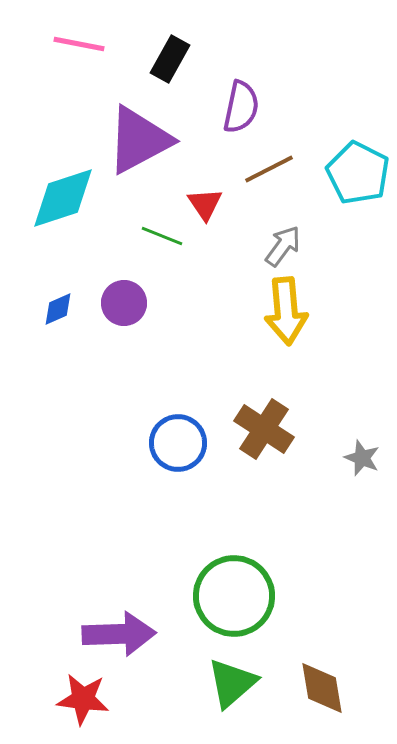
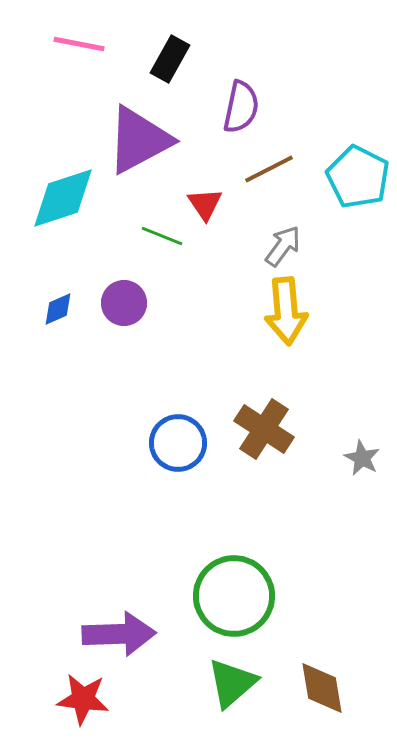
cyan pentagon: moved 4 px down
gray star: rotated 6 degrees clockwise
